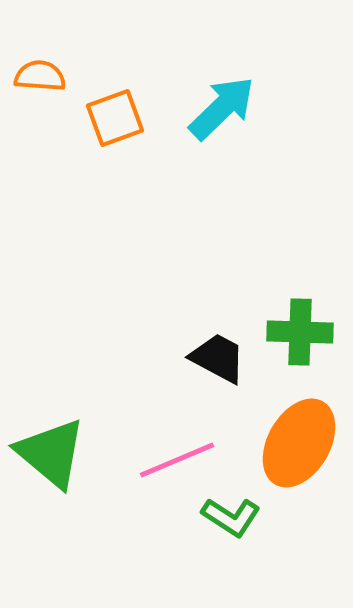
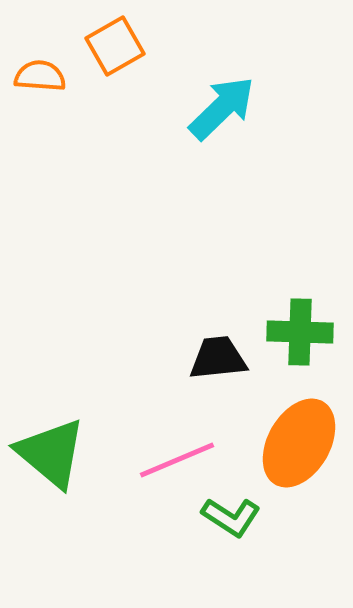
orange square: moved 72 px up; rotated 10 degrees counterclockwise
black trapezoid: rotated 34 degrees counterclockwise
